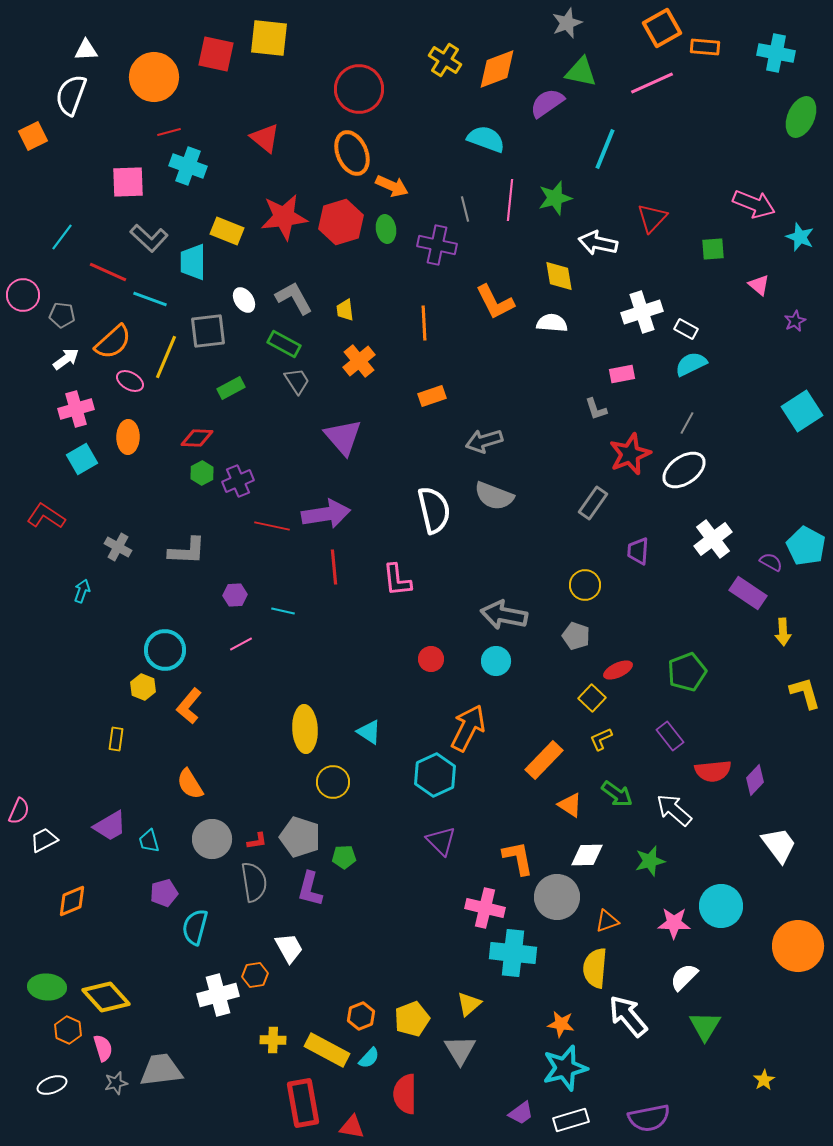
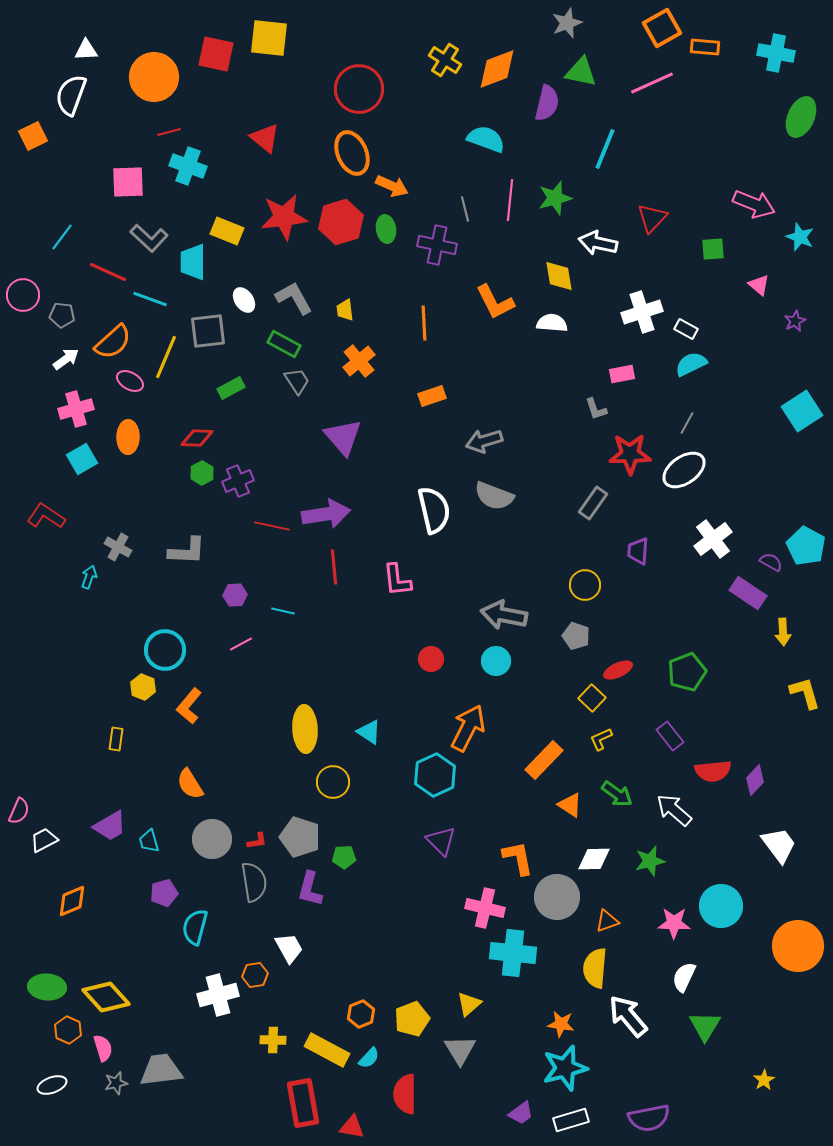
purple semicircle at (547, 103): rotated 138 degrees clockwise
red star at (630, 454): rotated 21 degrees clockwise
cyan arrow at (82, 591): moved 7 px right, 14 px up
white diamond at (587, 855): moved 7 px right, 4 px down
white semicircle at (684, 977): rotated 20 degrees counterclockwise
orange hexagon at (361, 1016): moved 2 px up
